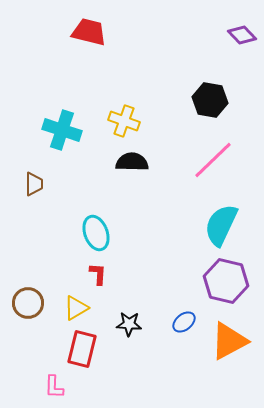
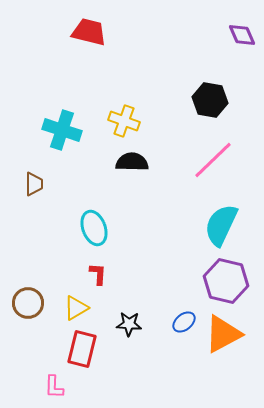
purple diamond: rotated 20 degrees clockwise
cyan ellipse: moved 2 px left, 5 px up
orange triangle: moved 6 px left, 7 px up
